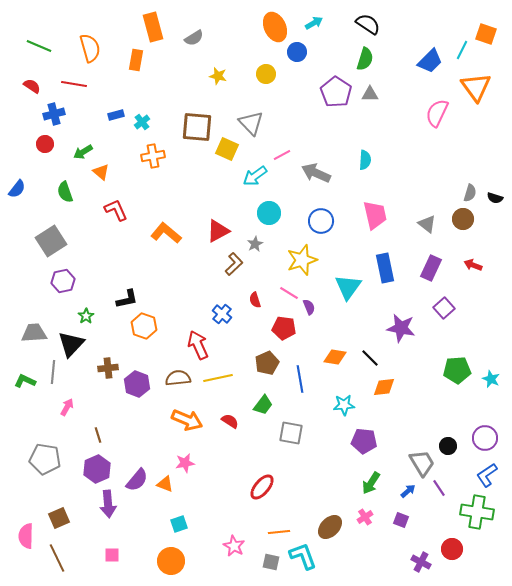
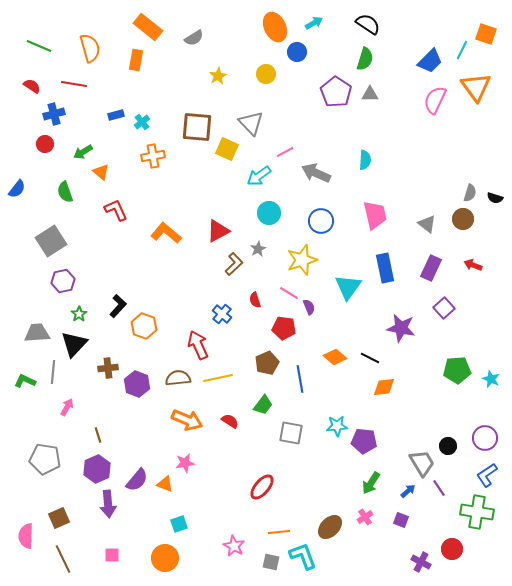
orange rectangle at (153, 27): moved 5 px left; rotated 36 degrees counterclockwise
yellow star at (218, 76): rotated 30 degrees clockwise
pink semicircle at (437, 113): moved 2 px left, 13 px up
pink line at (282, 155): moved 3 px right, 3 px up
cyan arrow at (255, 176): moved 4 px right
gray star at (255, 244): moved 3 px right, 5 px down
black L-shape at (127, 299): moved 9 px left, 7 px down; rotated 35 degrees counterclockwise
green star at (86, 316): moved 7 px left, 2 px up
gray trapezoid at (34, 333): moved 3 px right
black triangle at (71, 344): moved 3 px right
orange diamond at (335, 357): rotated 30 degrees clockwise
black line at (370, 358): rotated 18 degrees counterclockwise
cyan star at (344, 405): moved 7 px left, 21 px down
brown line at (57, 558): moved 6 px right, 1 px down
orange circle at (171, 561): moved 6 px left, 3 px up
